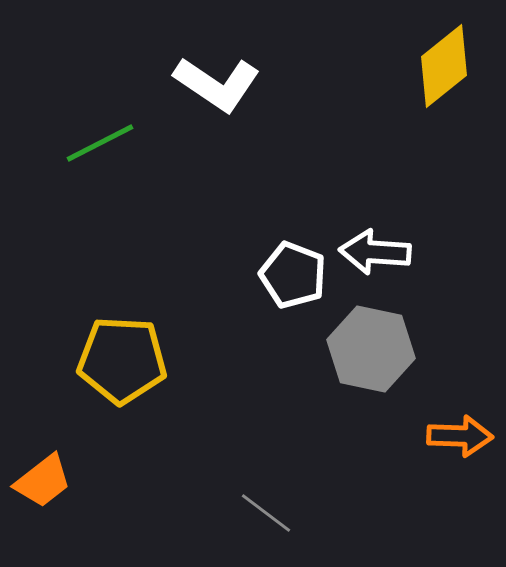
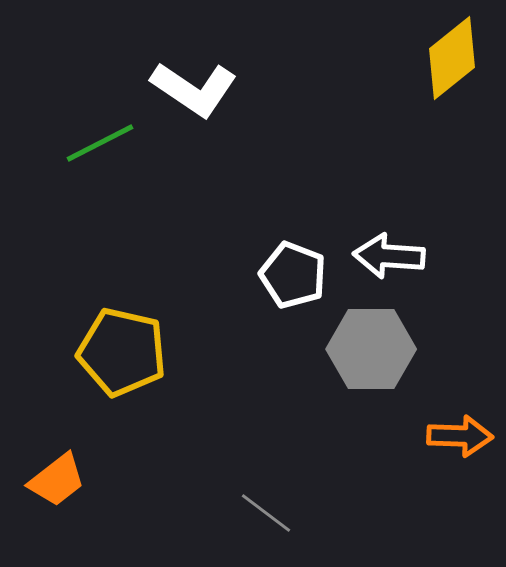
yellow diamond: moved 8 px right, 8 px up
white L-shape: moved 23 px left, 5 px down
white arrow: moved 14 px right, 4 px down
gray hexagon: rotated 12 degrees counterclockwise
yellow pentagon: moved 8 px up; rotated 10 degrees clockwise
orange trapezoid: moved 14 px right, 1 px up
